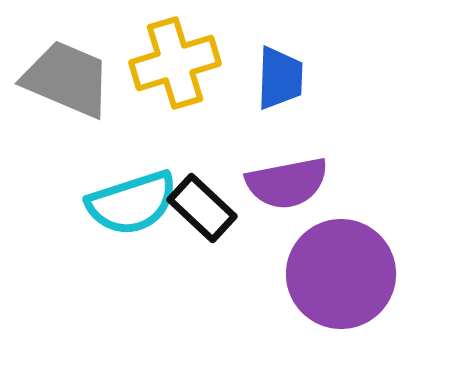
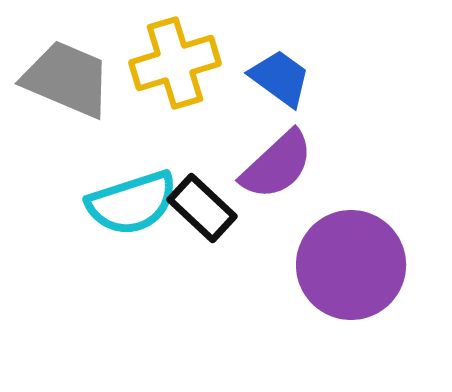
blue trapezoid: rotated 56 degrees counterclockwise
purple semicircle: moved 10 px left, 18 px up; rotated 32 degrees counterclockwise
purple circle: moved 10 px right, 9 px up
